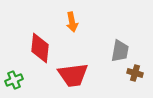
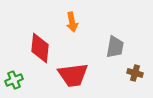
gray trapezoid: moved 5 px left, 4 px up
